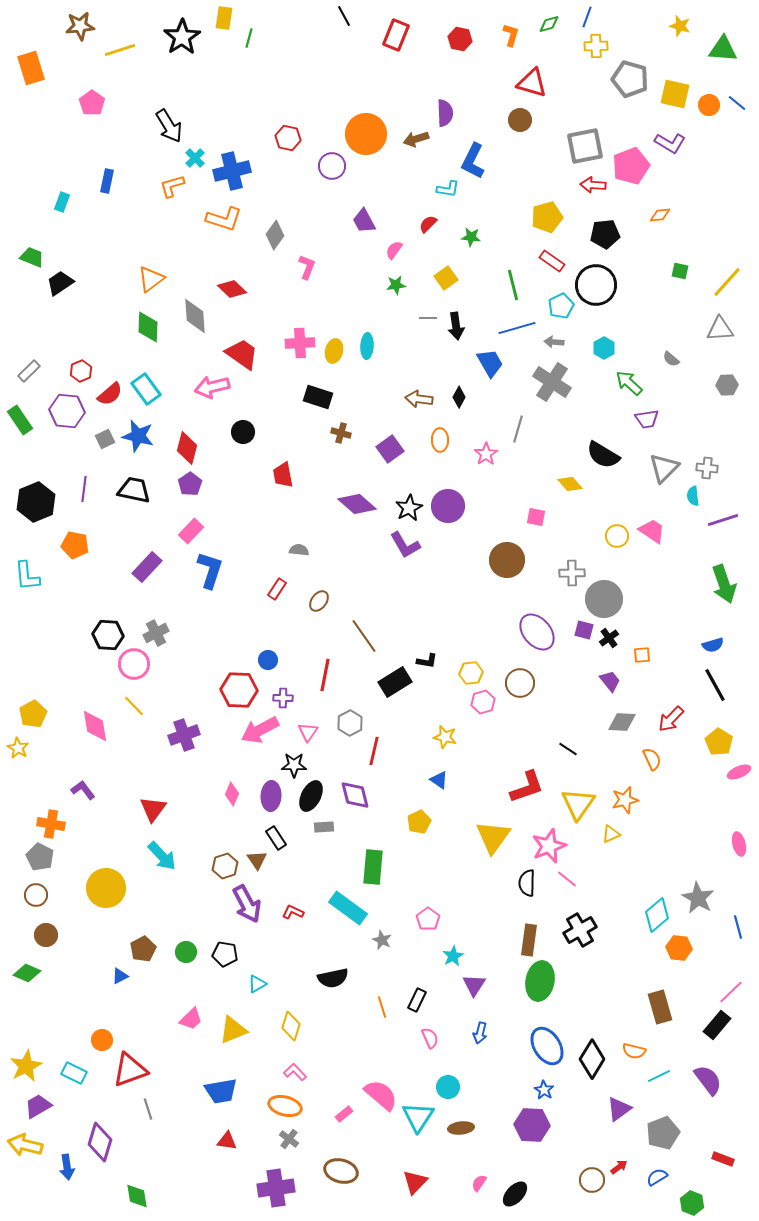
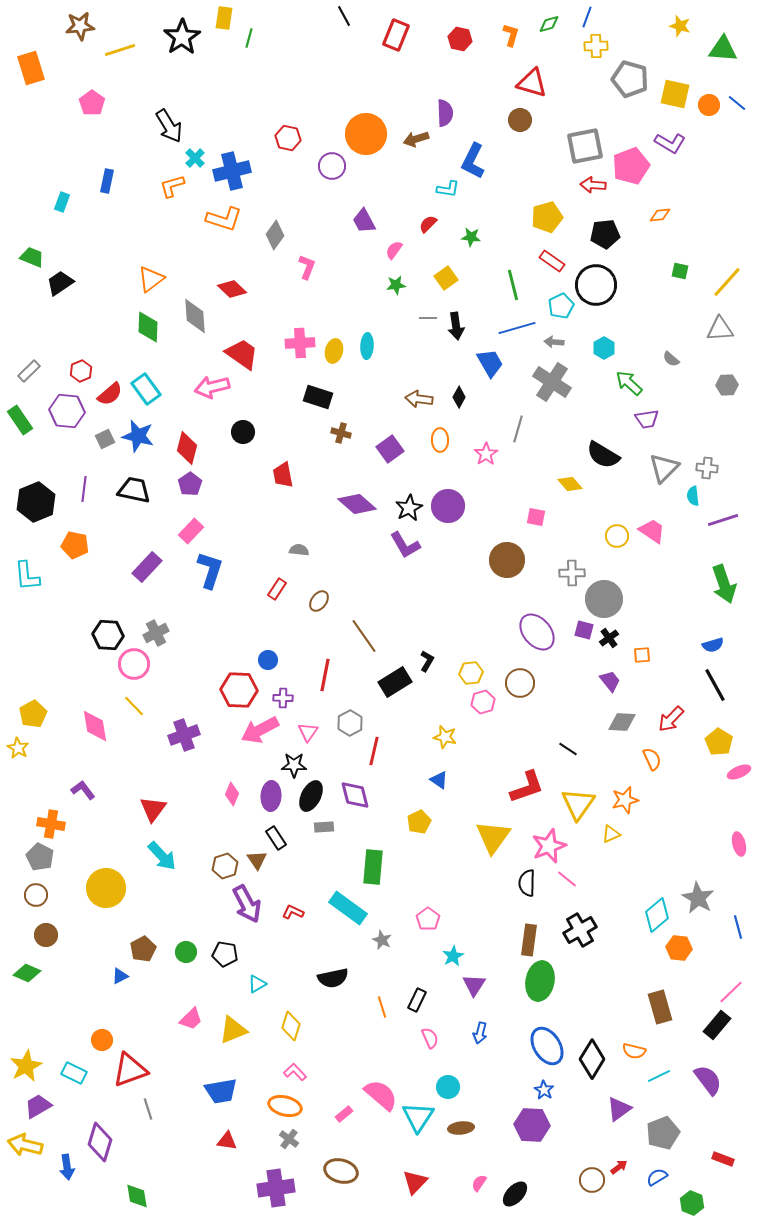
black L-shape at (427, 661): rotated 70 degrees counterclockwise
